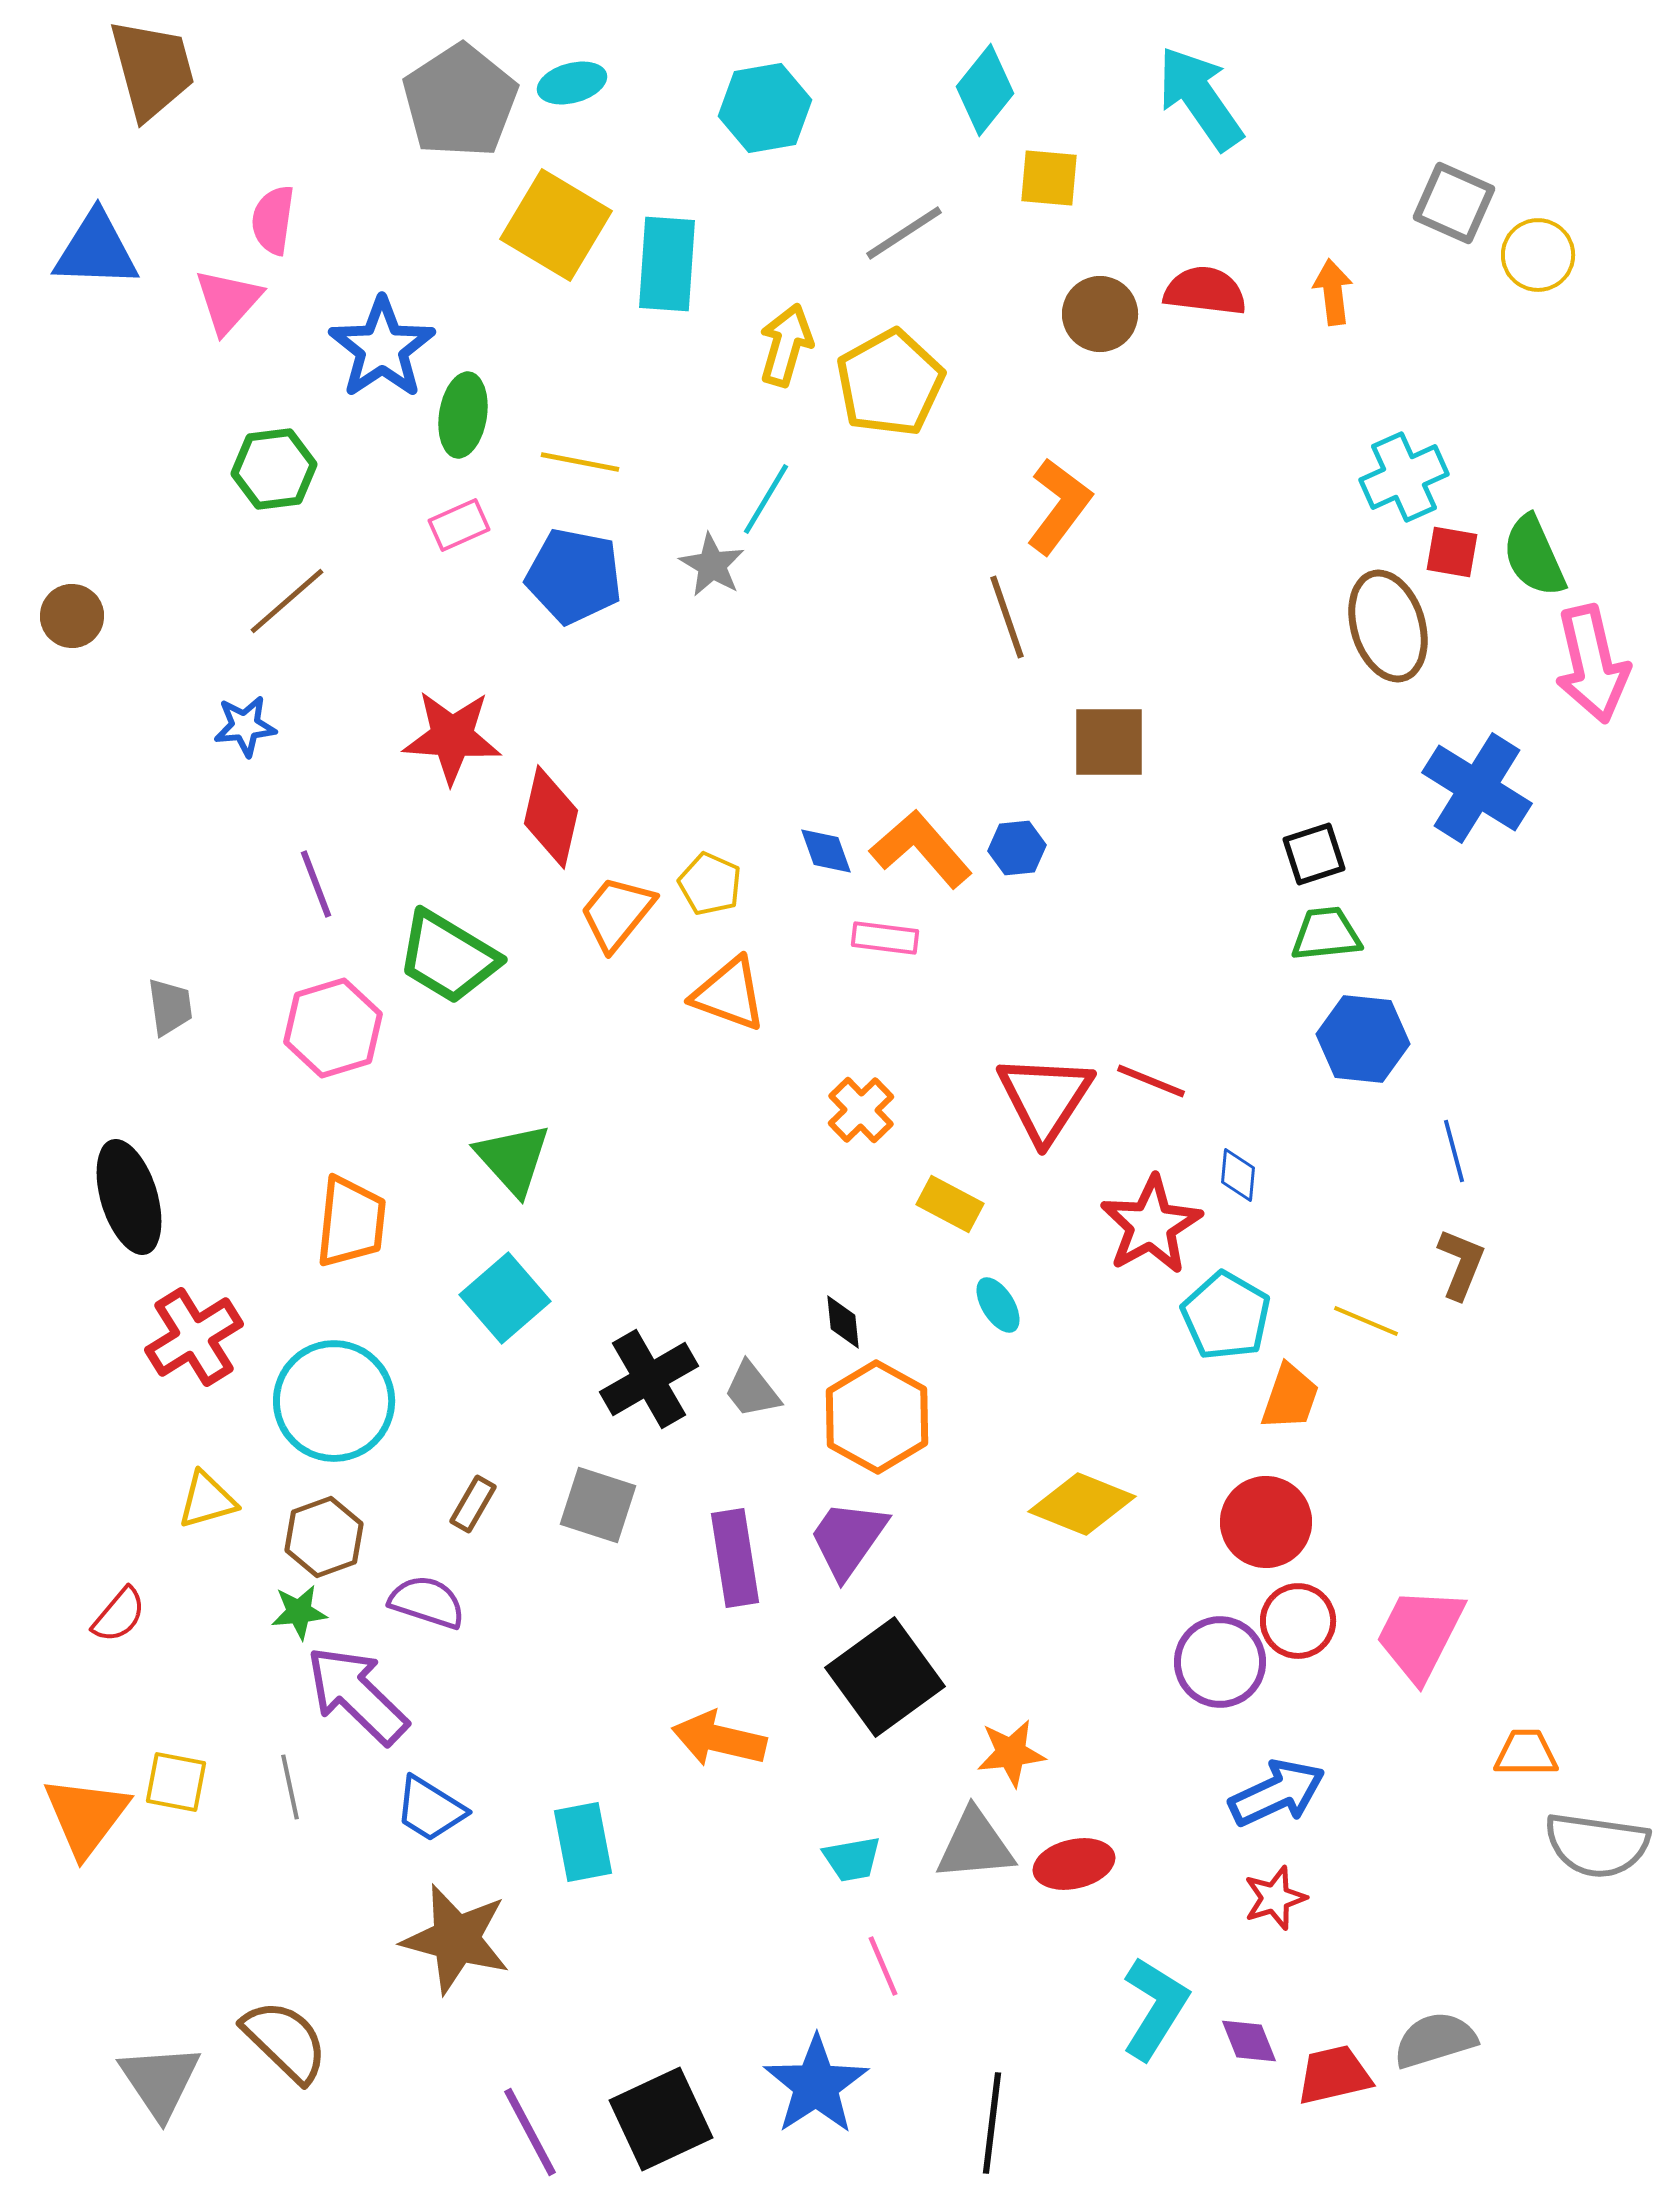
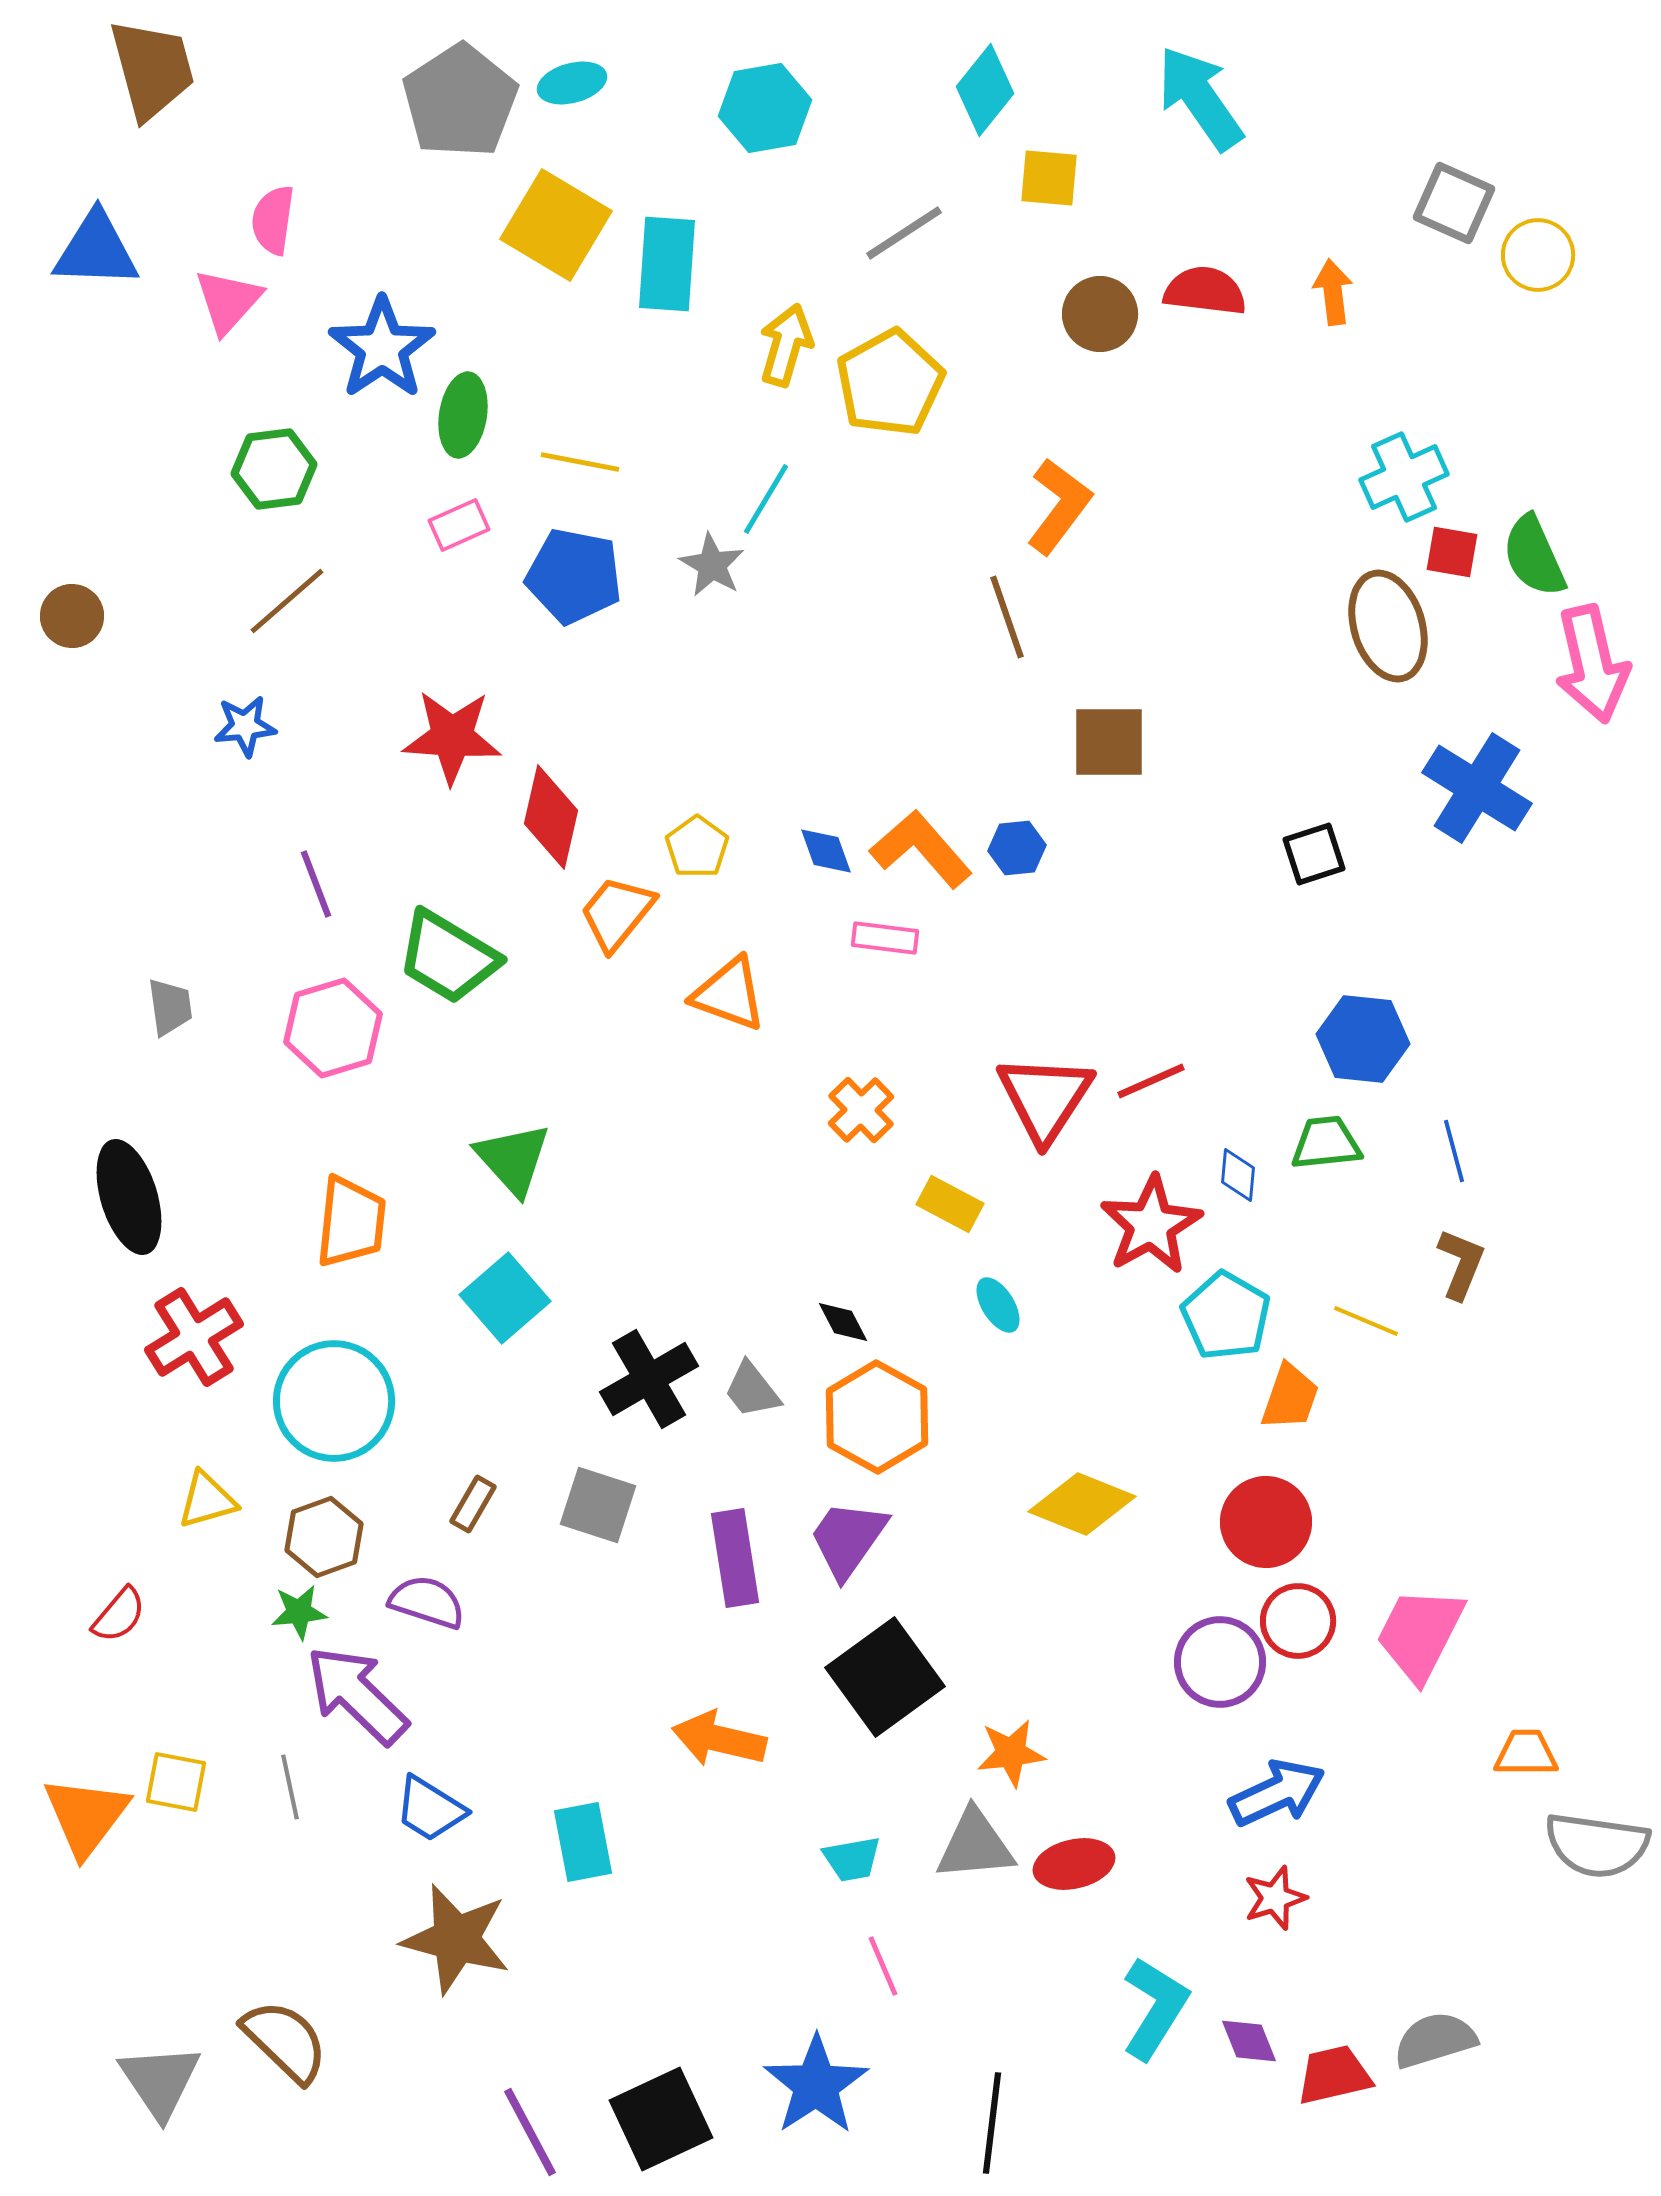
yellow pentagon at (710, 884): moved 13 px left, 37 px up; rotated 12 degrees clockwise
green trapezoid at (1326, 934): moved 209 px down
red line at (1151, 1081): rotated 46 degrees counterclockwise
black diamond at (843, 1322): rotated 22 degrees counterclockwise
